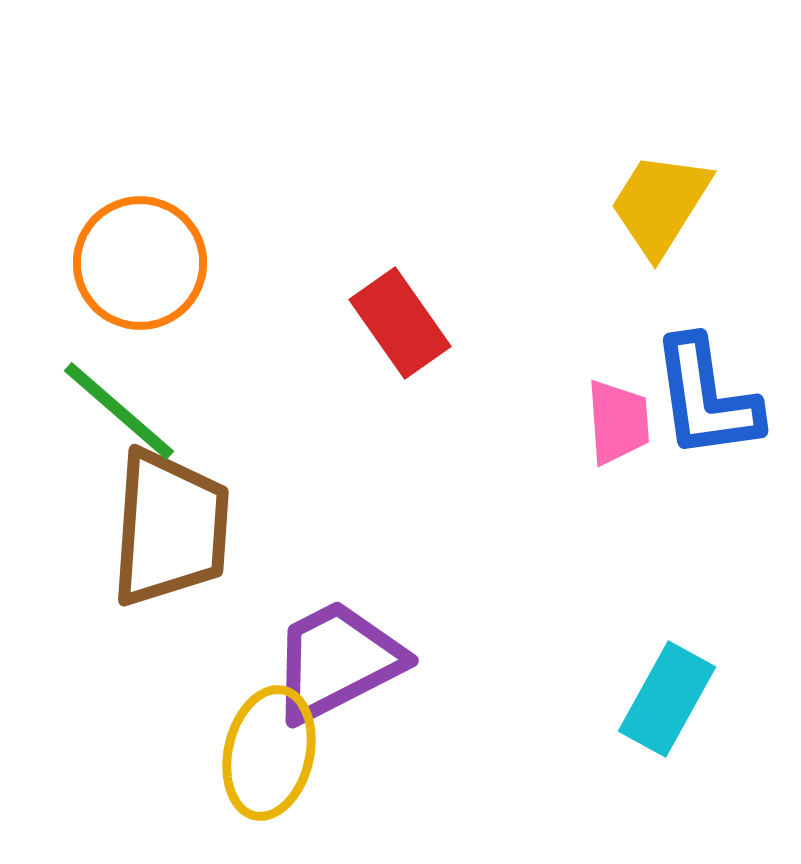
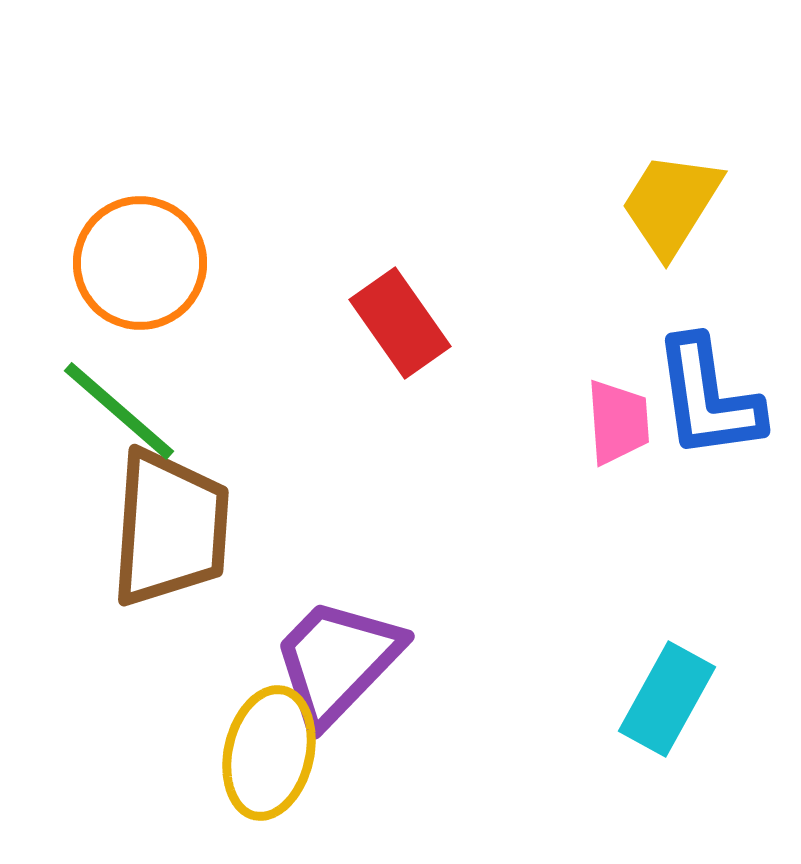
yellow trapezoid: moved 11 px right
blue L-shape: moved 2 px right
purple trapezoid: rotated 19 degrees counterclockwise
